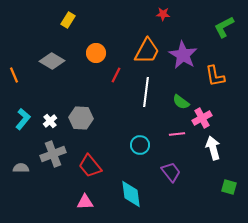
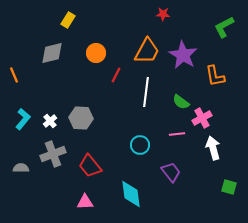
gray diamond: moved 8 px up; rotated 45 degrees counterclockwise
